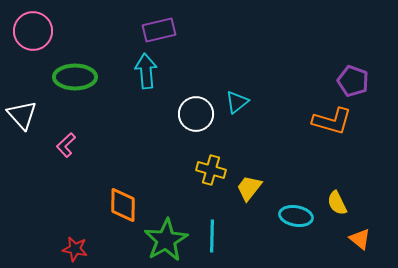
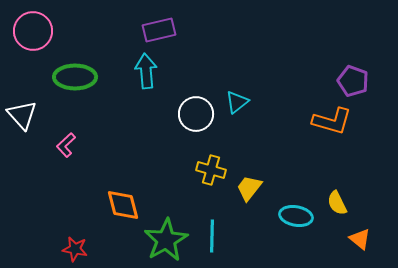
orange diamond: rotated 15 degrees counterclockwise
